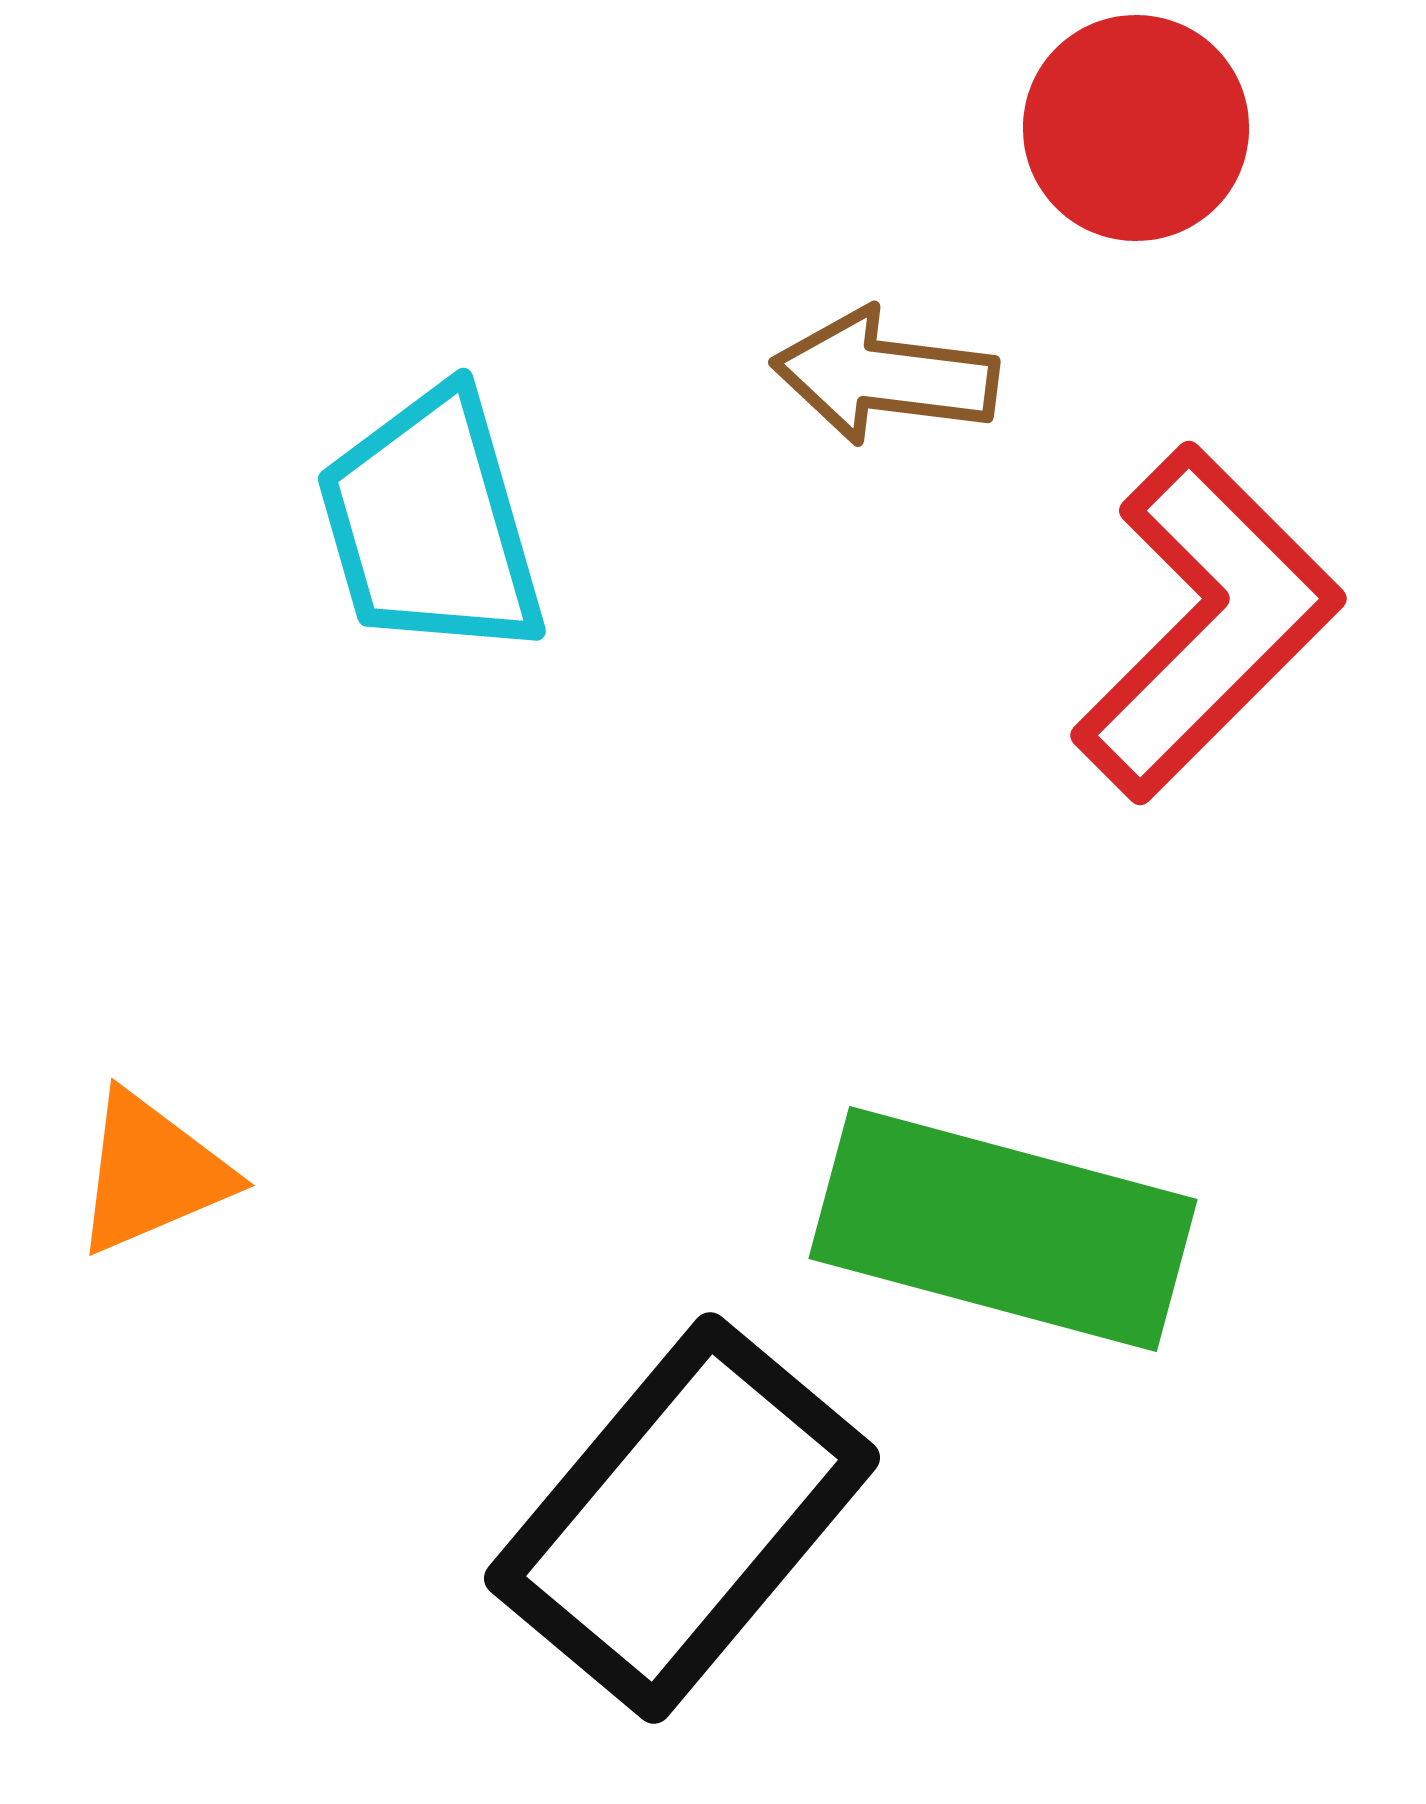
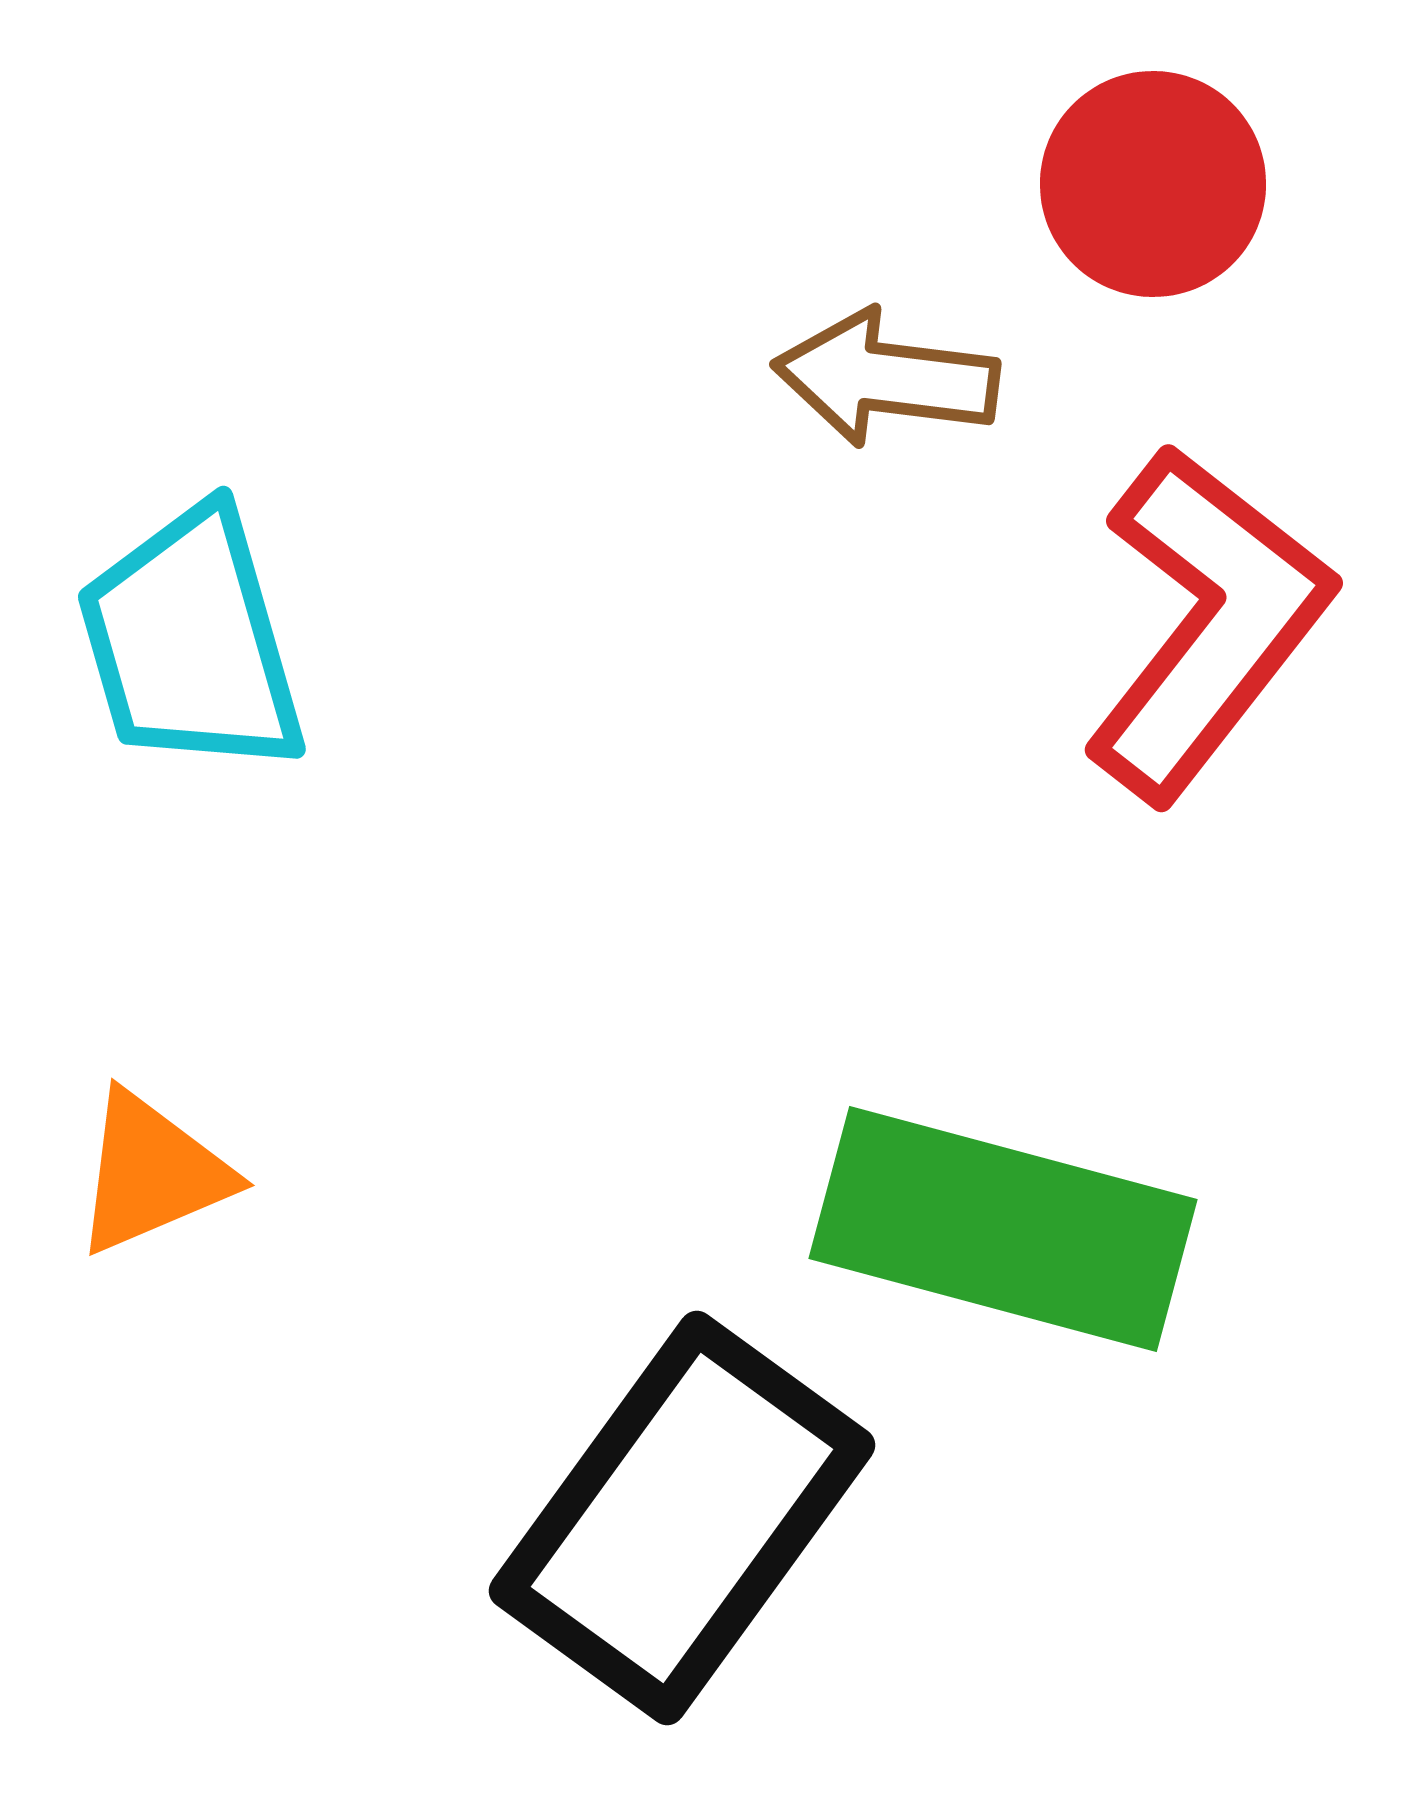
red circle: moved 17 px right, 56 px down
brown arrow: moved 1 px right, 2 px down
cyan trapezoid: moved 240 px left, 118 px down
red L-shape: rotated 7 degrees counterclockwise
black rectangle: rotated 4 degrees counterclockwise
